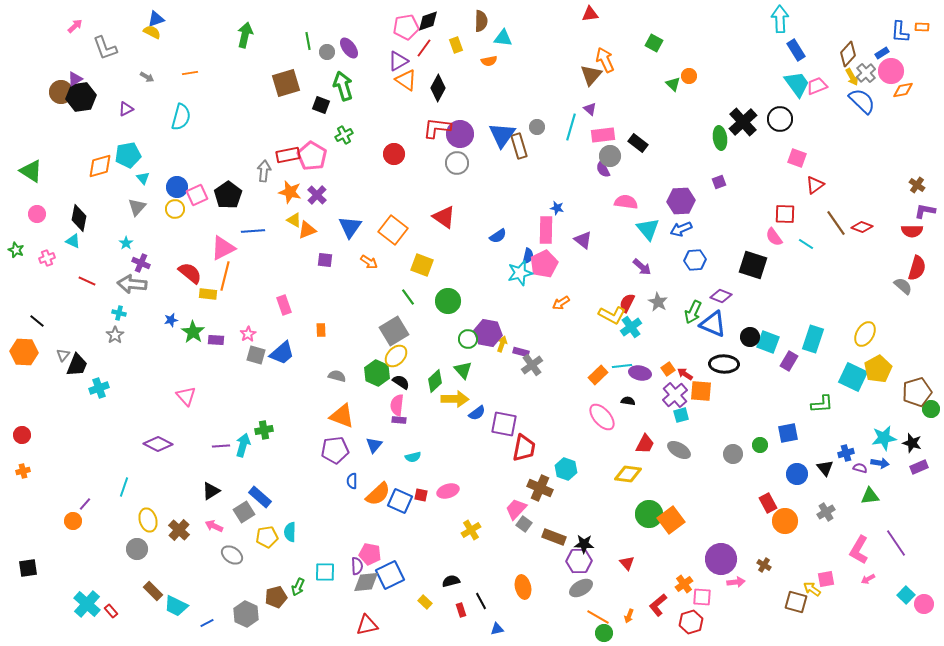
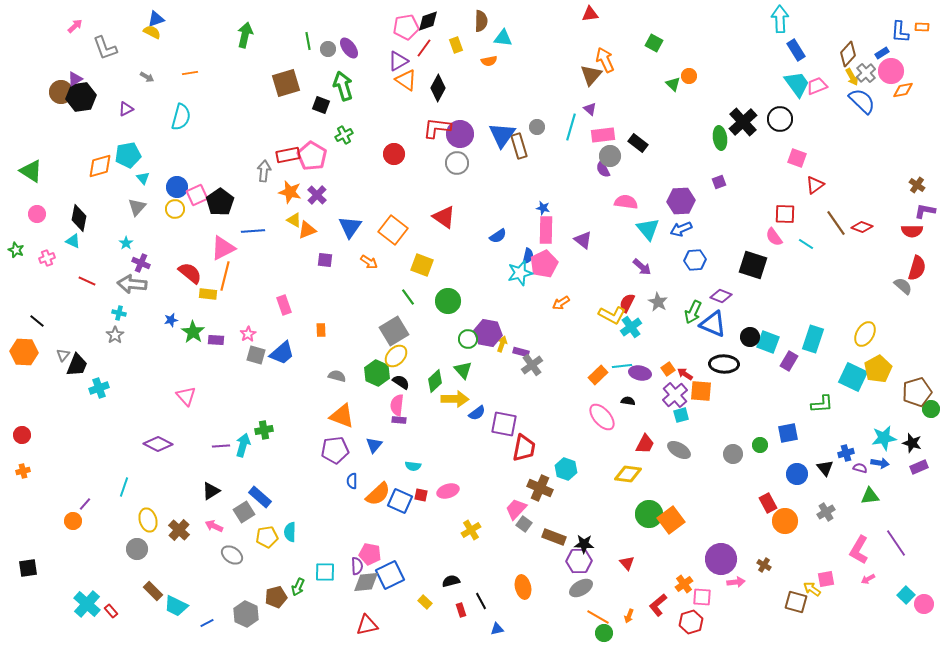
gray circle at (327, 52): moved 1 px right, 3 px up
black pentagon at (228, 195): moved 8 px left, 7 px down
blue star at (557, 208): moved 14 px left
cyan semicircle at (413, 457): moved 9 px down; rotated 21 degrees clockwise
